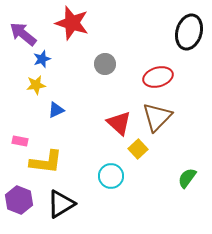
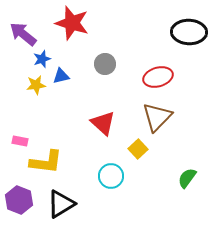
black ellipse: rotated 76 degrees clockwise
blue triangle: moved 5 px right, 34 px up; rotated 12 degrees clockwise
red triangle: moved 16 px left
